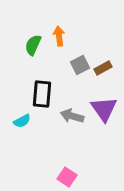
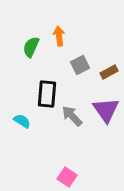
green semicircle: moved 2 px left, 2 px down
brown rectangle: moved 6 px right, 4 px down
black rectangle: moved 5 px right
purple triangle: moved 2 px right, 1 px down
gray arrow: rotated 30 degrees clockwise
cyan semicircle: rotated 120 degrees counterclockwise
